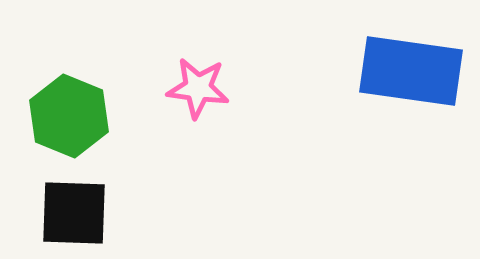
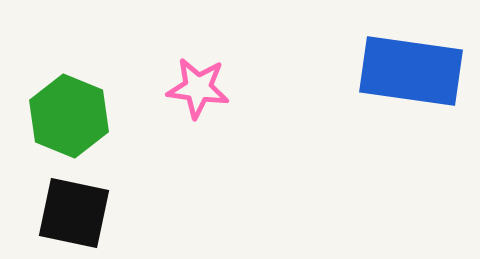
black square: rotated 10 degrees clockwise
